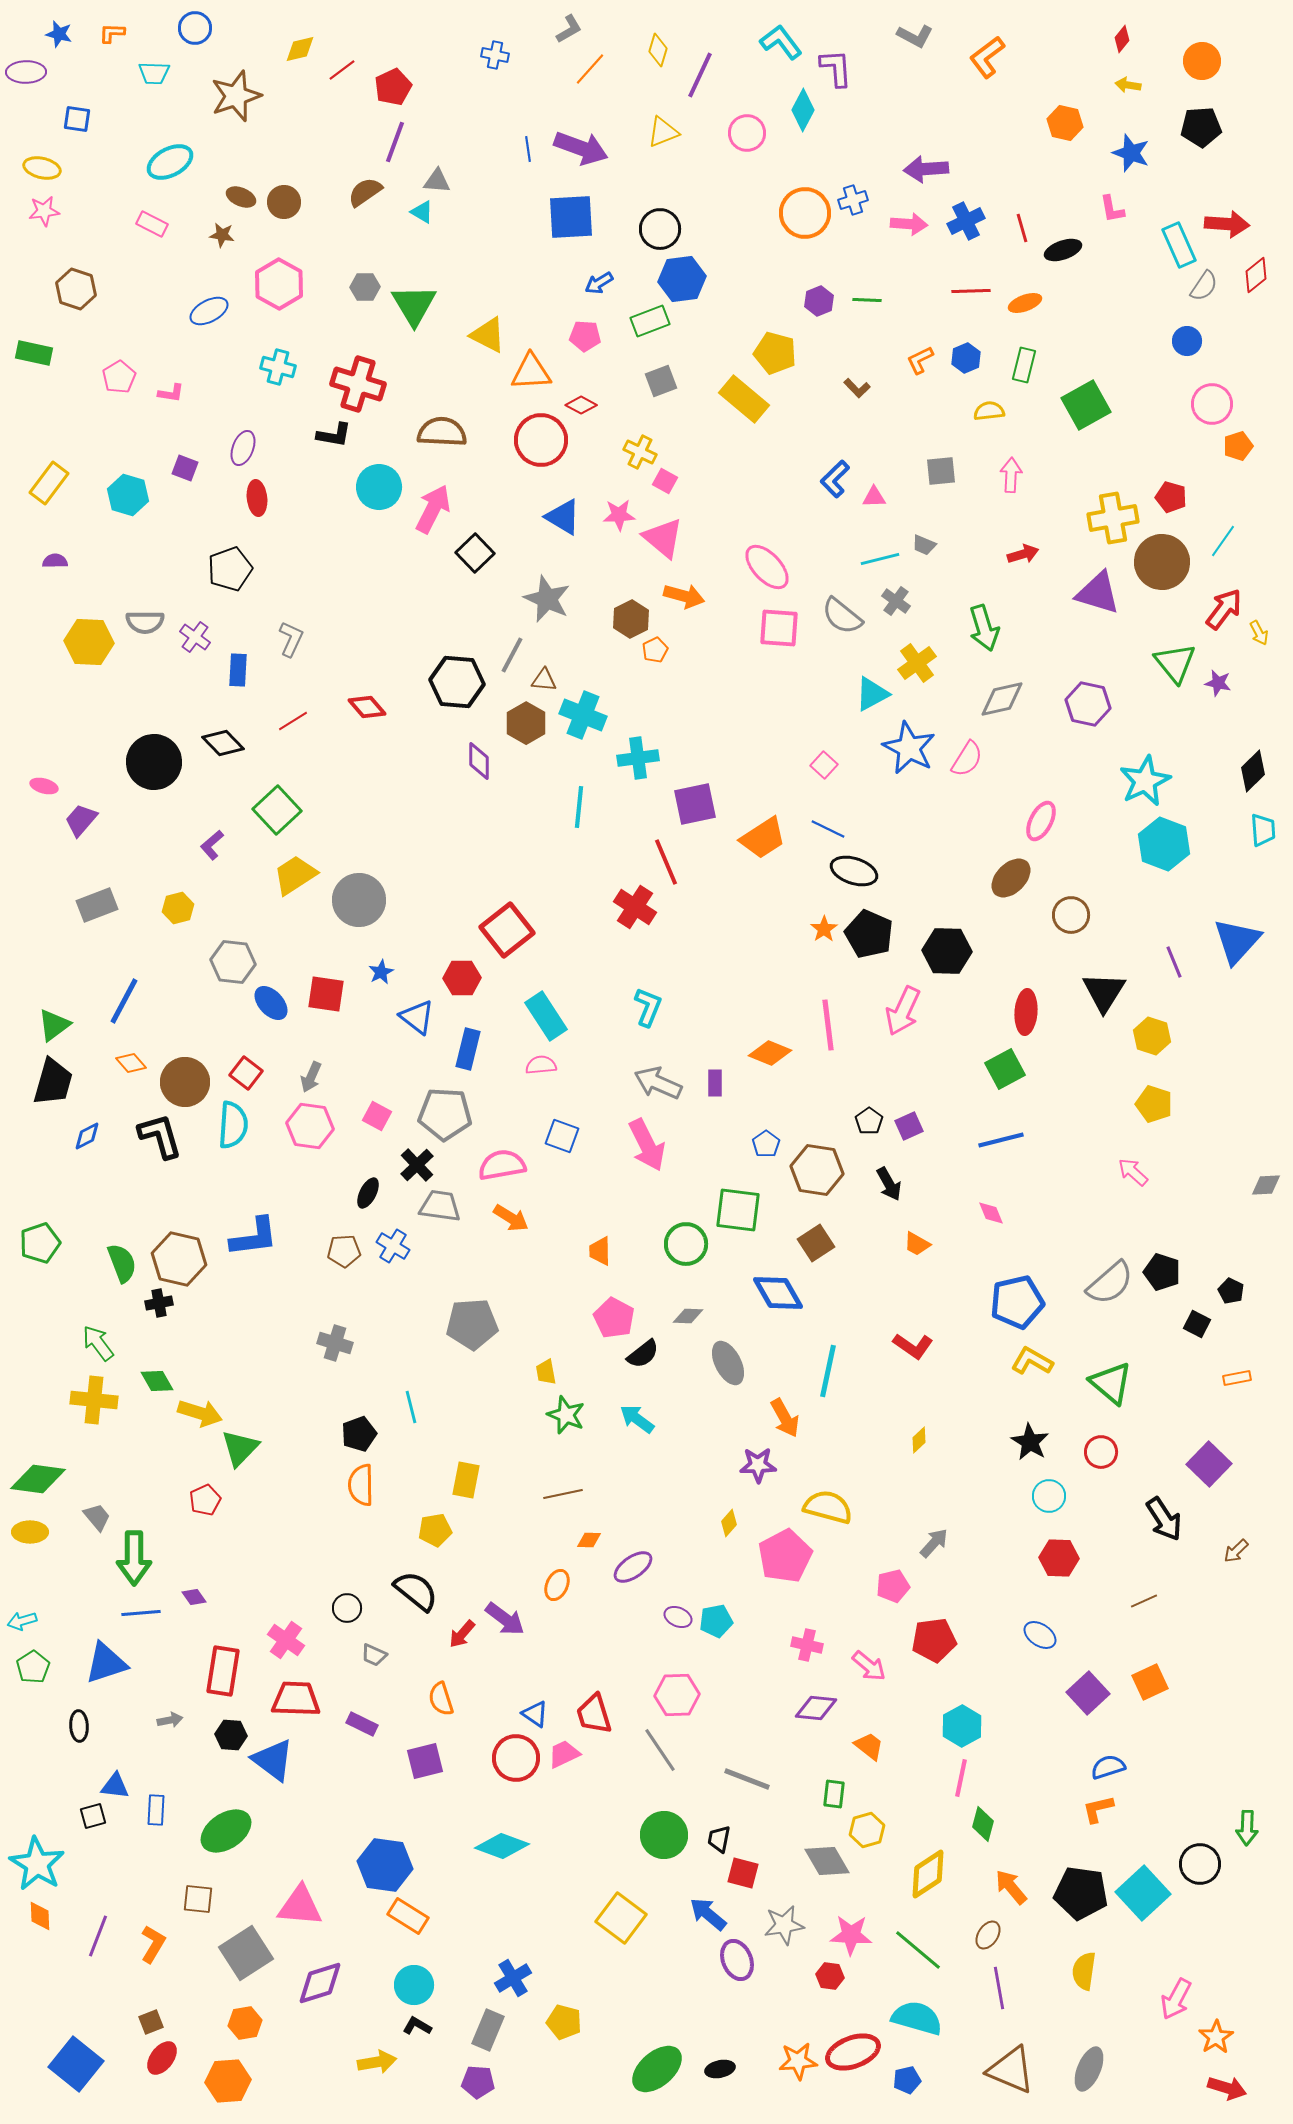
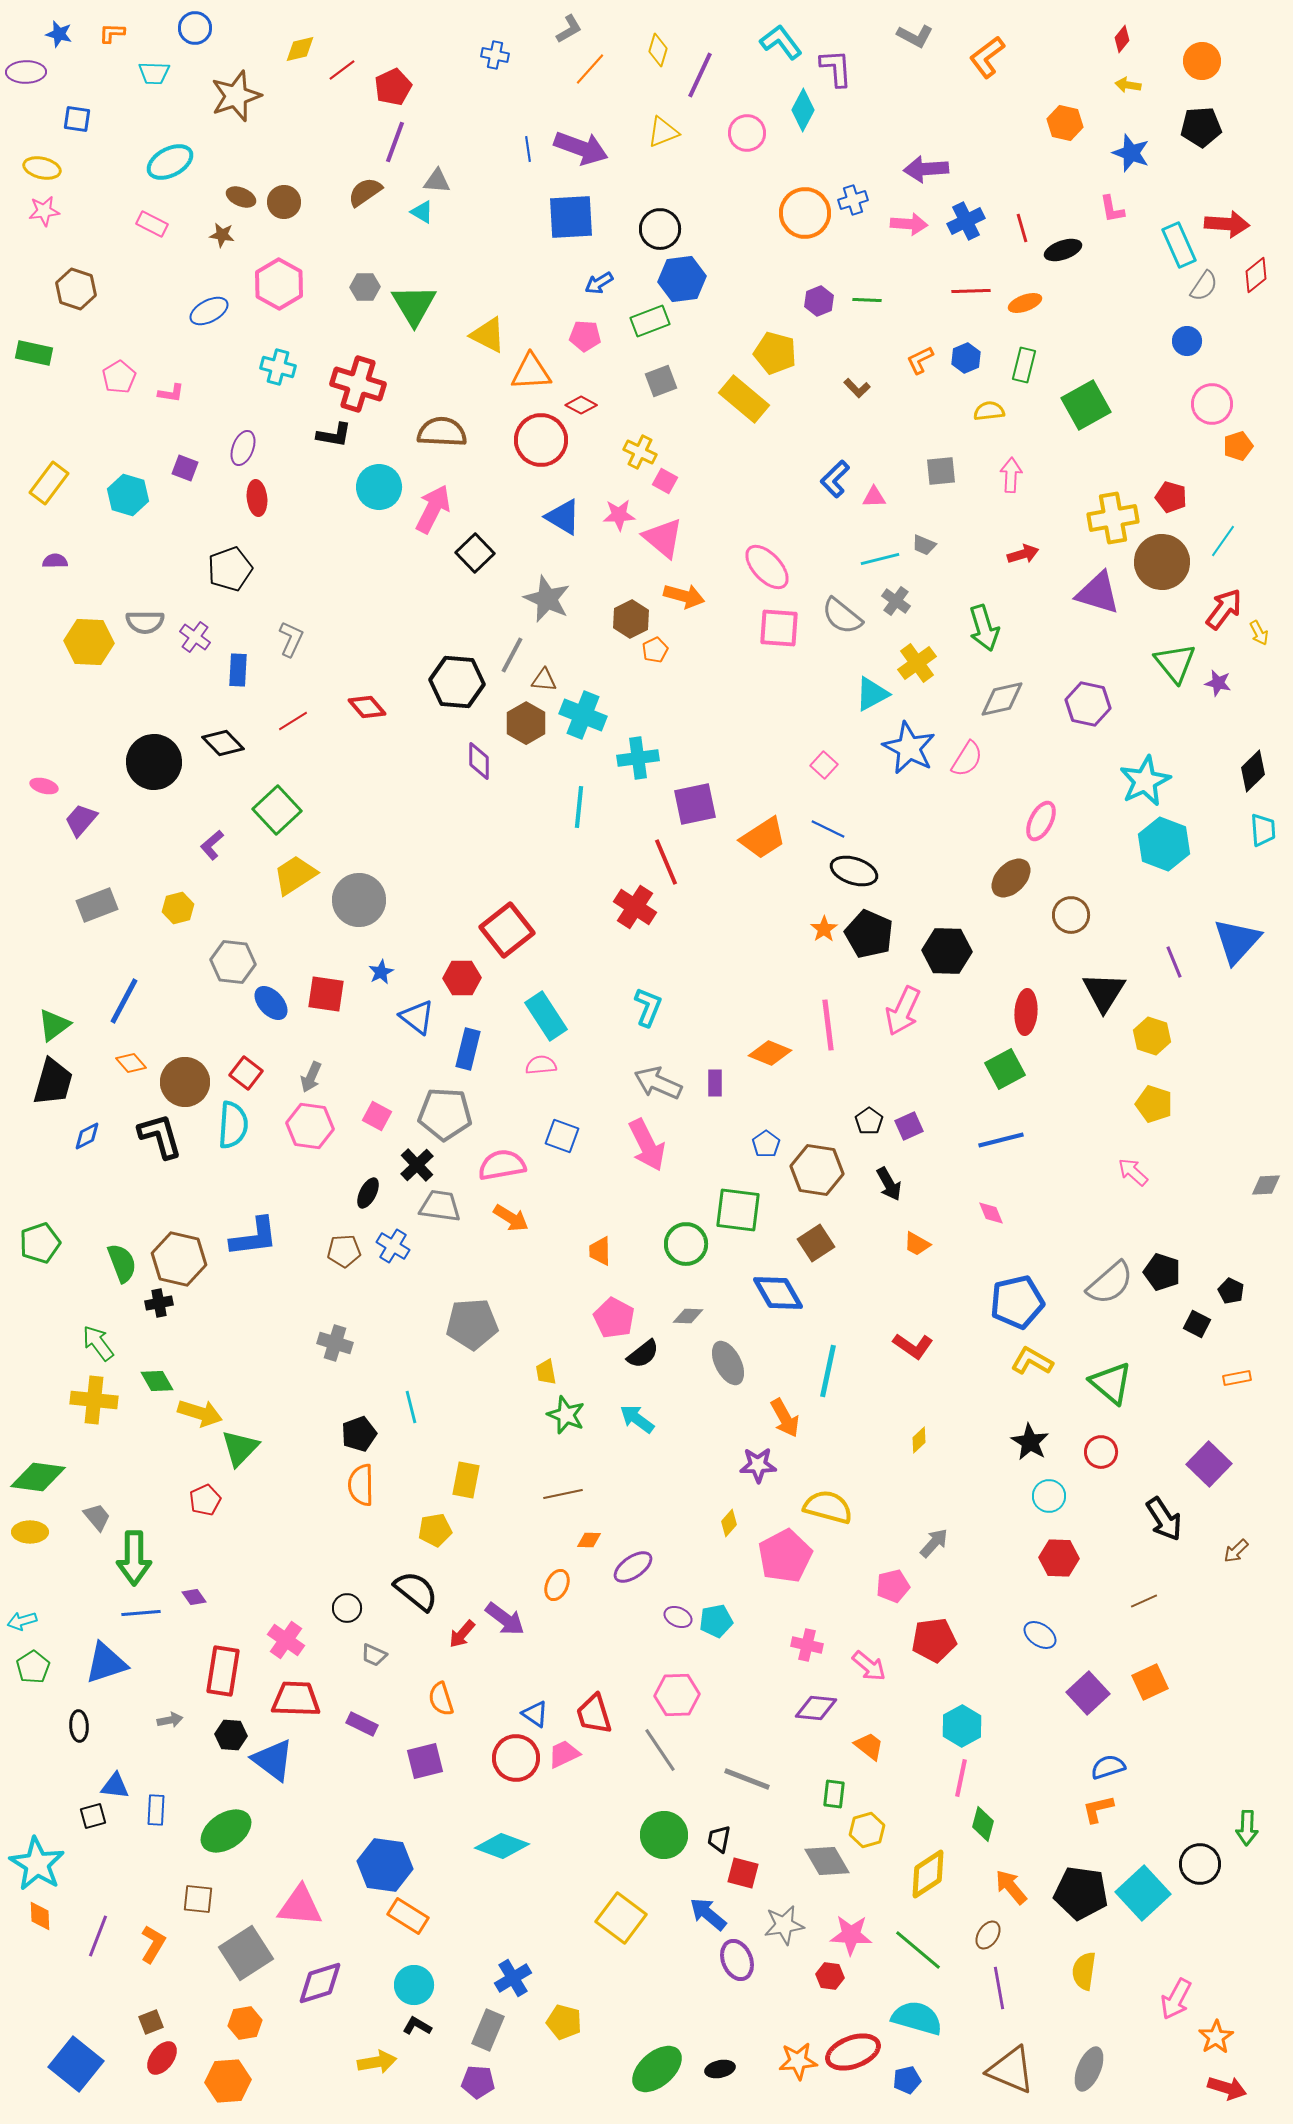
green diamond at (38, 1479): moved 2 px up
